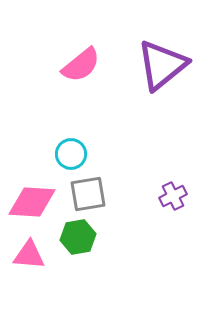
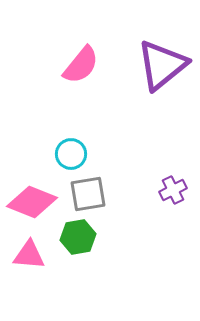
pink semicircle: rotated 12 degrees counterclockwise
purple cross: moved 6 px up
pink diamond: rotated 18 degrees clockwise
